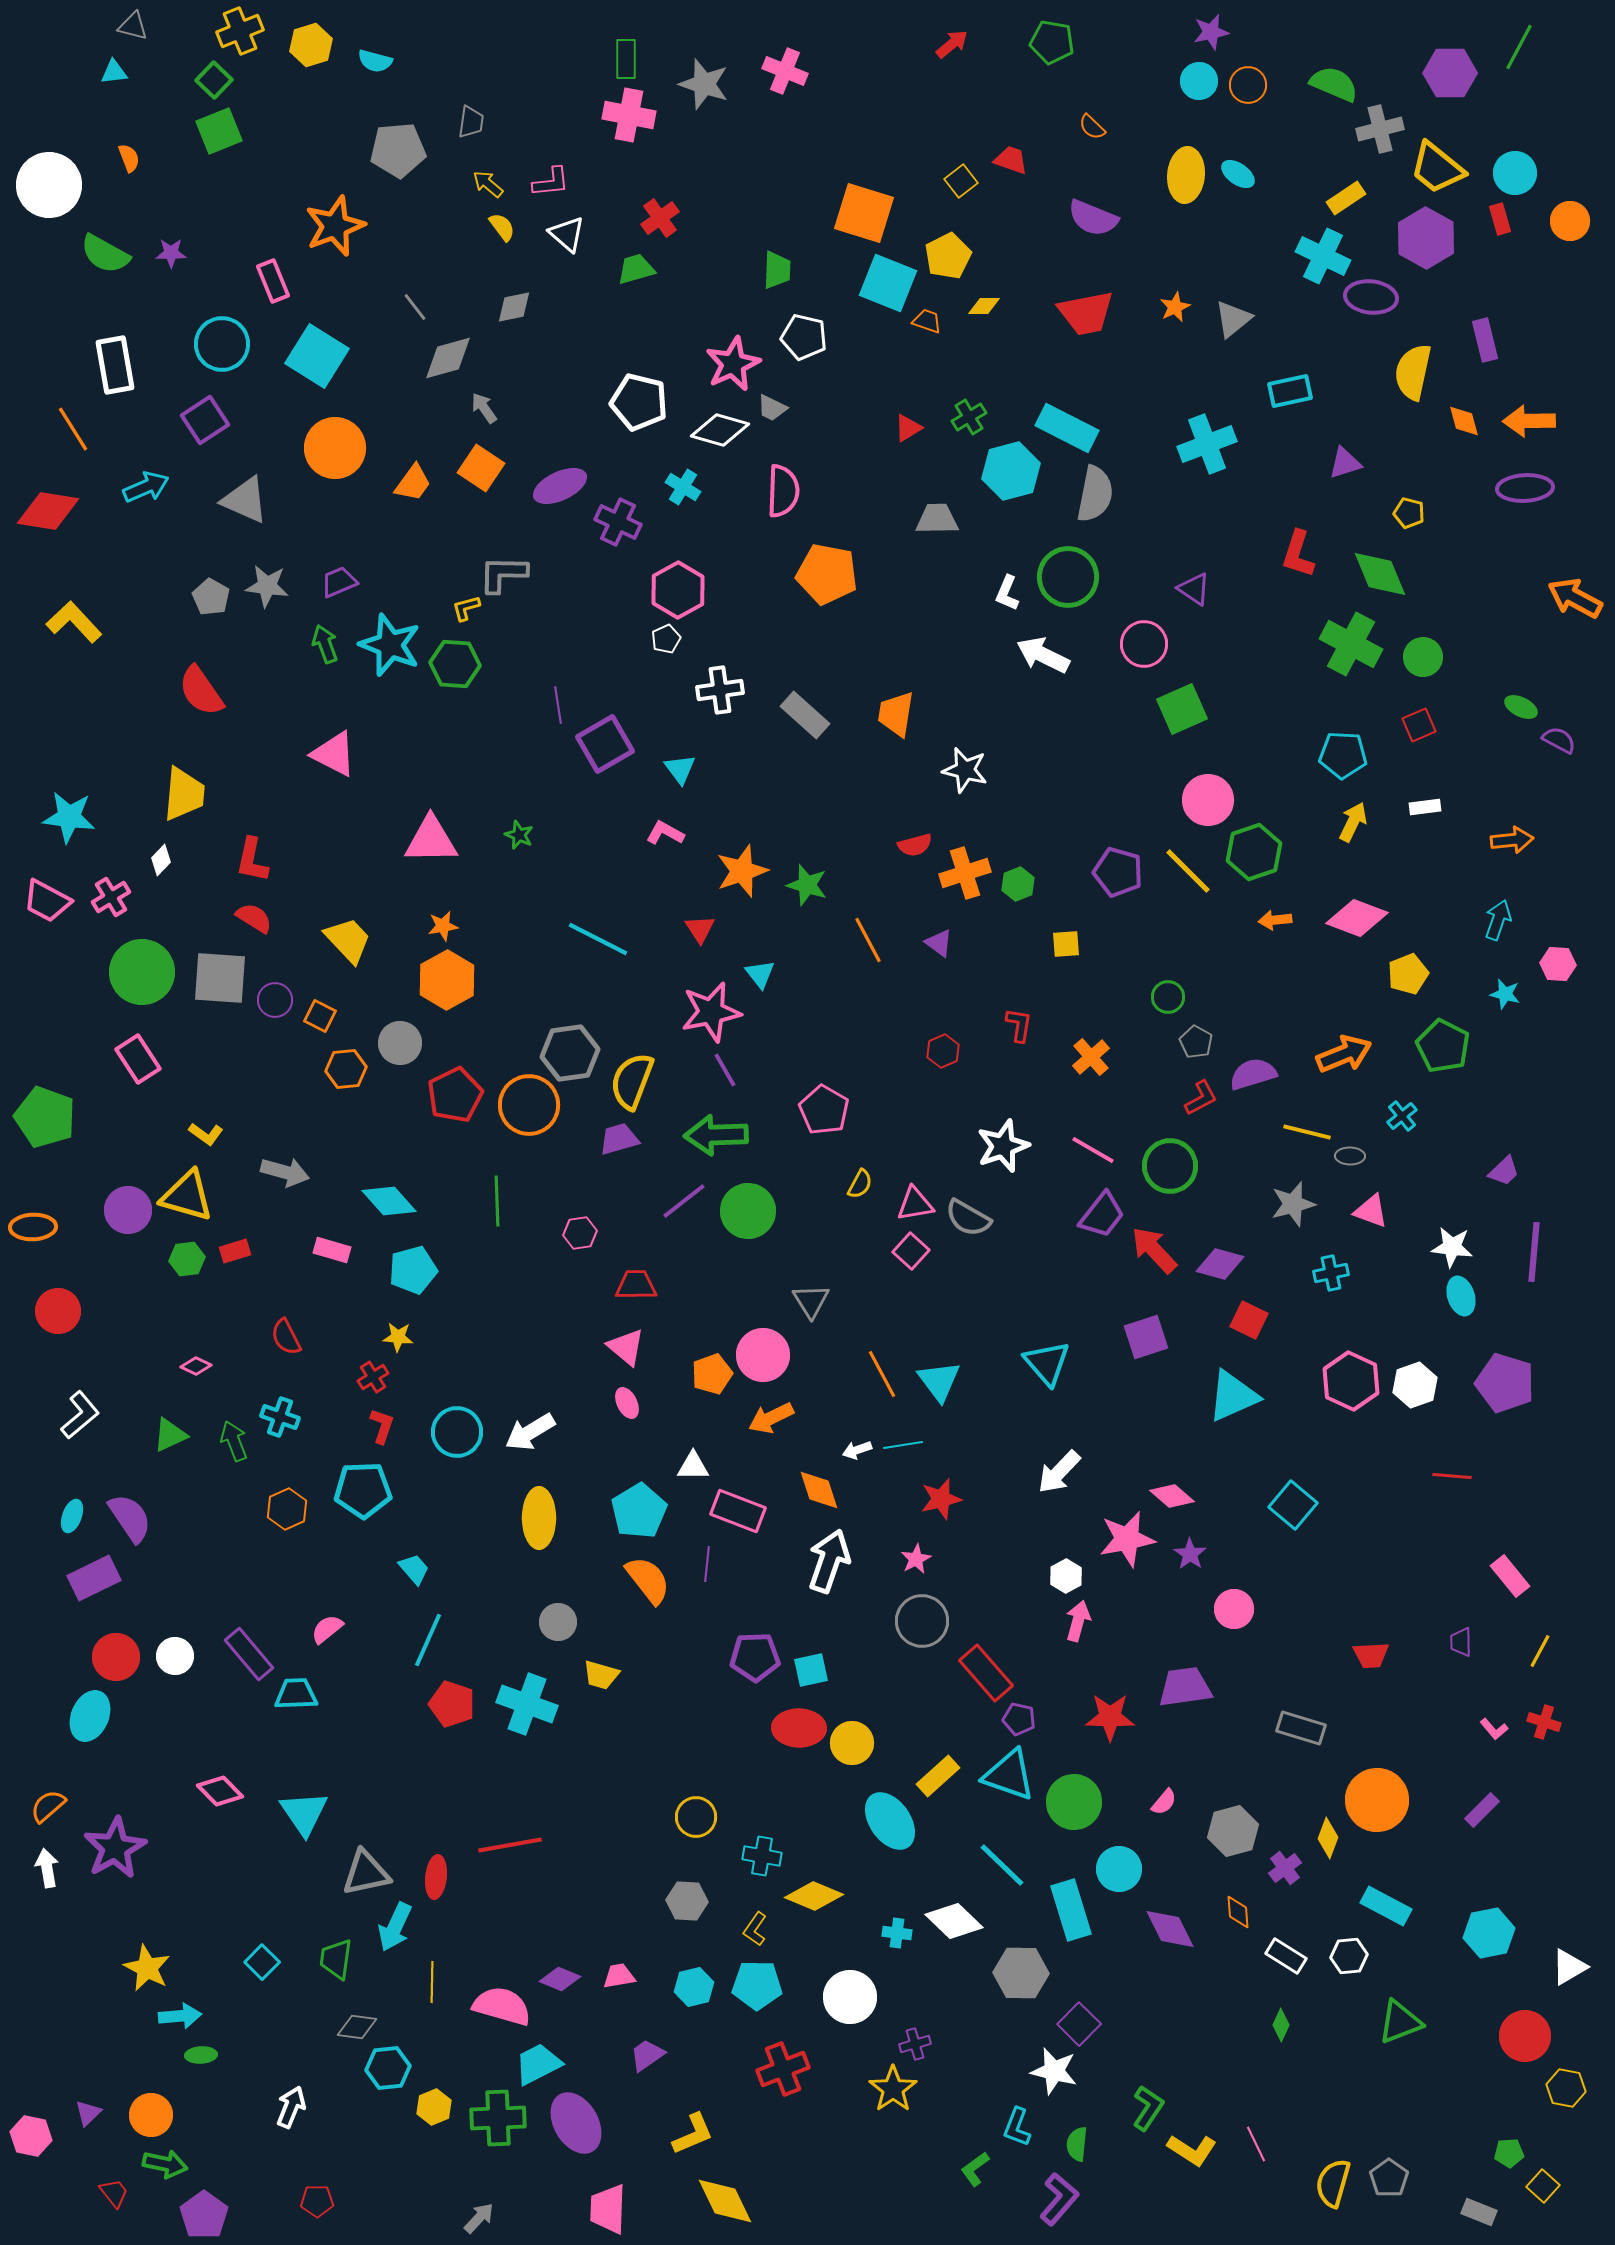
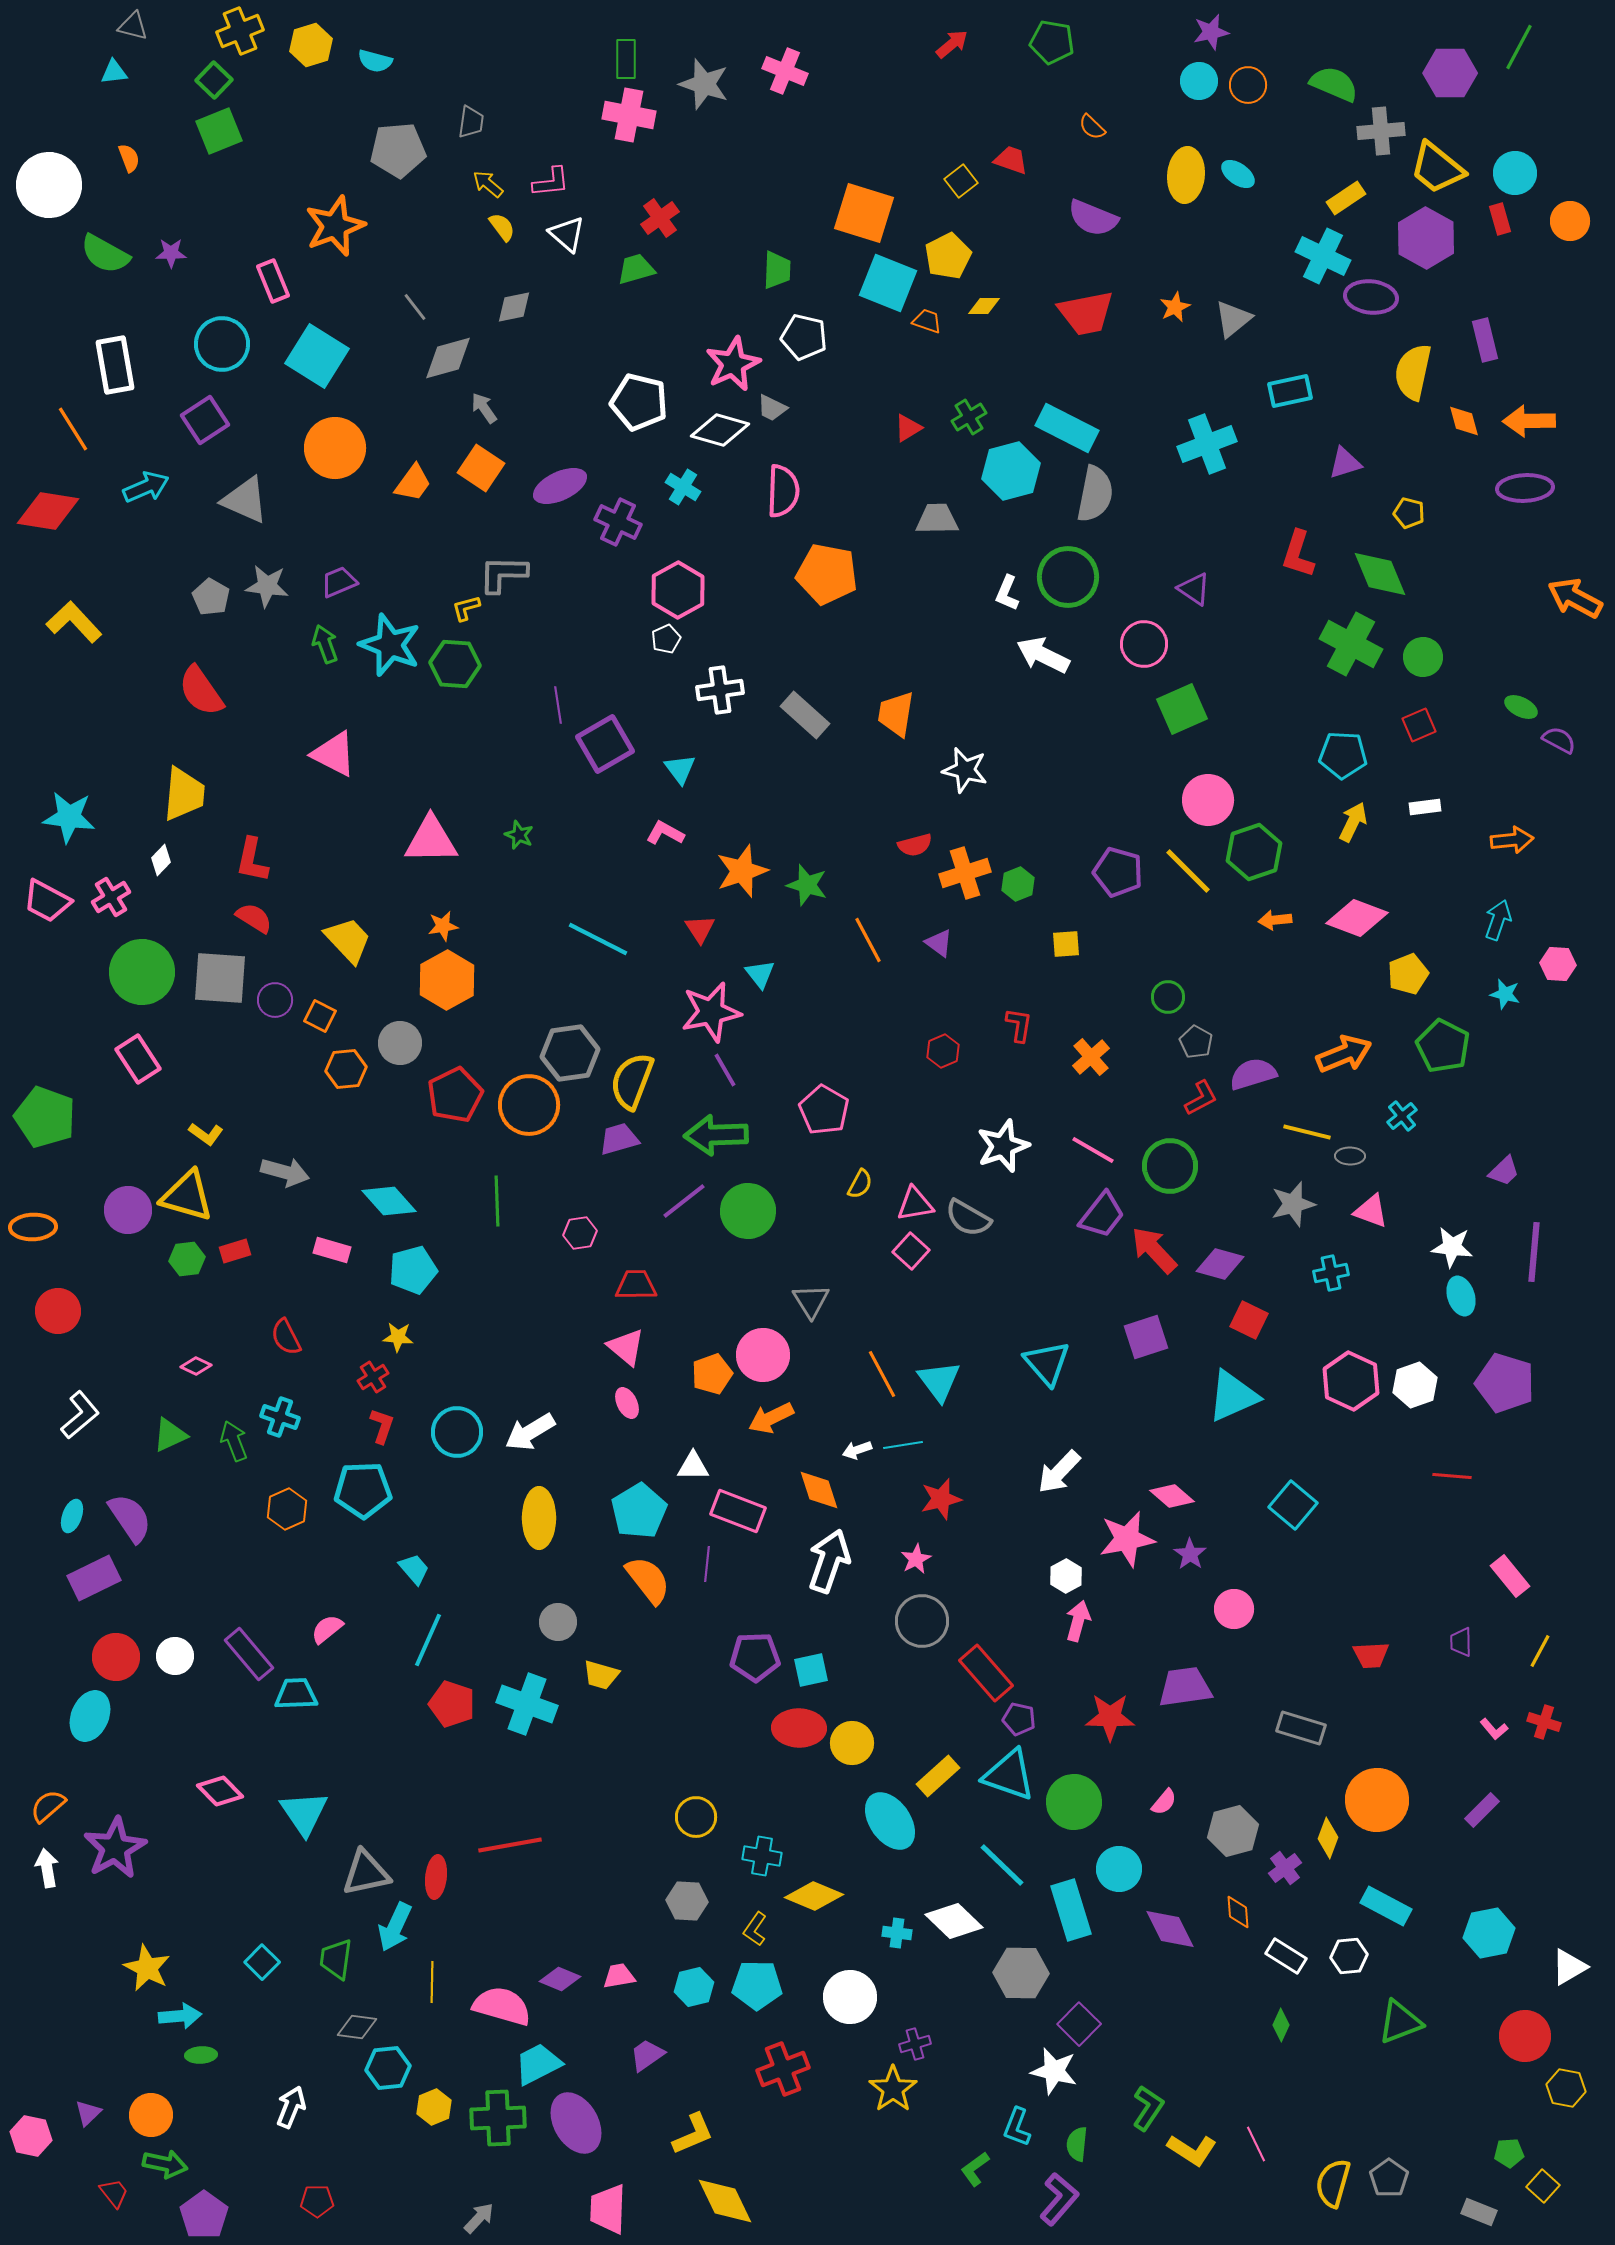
gray cross at (1380, 129): moved 1 px right, 2 px down; rotated 9 degrees clockwise
